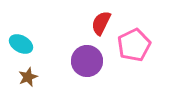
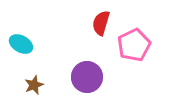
red semicircle: rotated 10 degrees counterclockwise
purple circle: moved 16 px down
brown star: moved 6 px right, 8 px down
